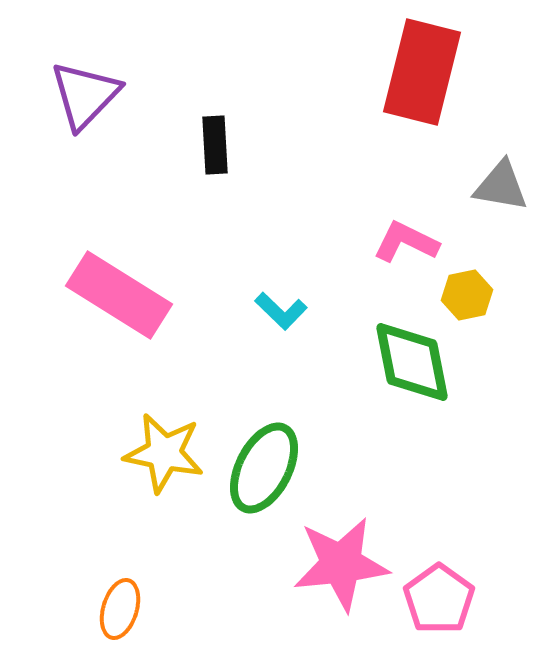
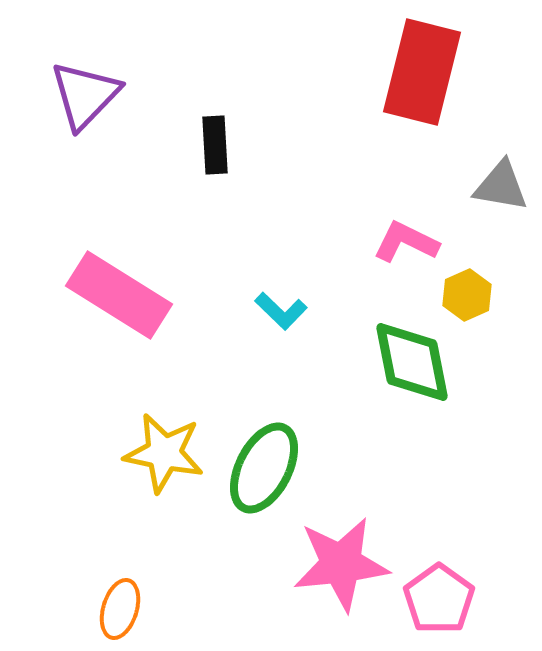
yellow hexagon: rotated 12 degrees counterclockwise
